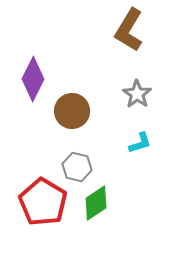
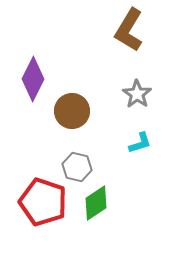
red pentagon: rotated 12 degrees counterclockwise
